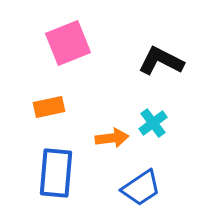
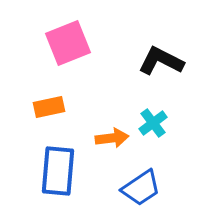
blue rectangle: moved 2 px right, 2 px up
